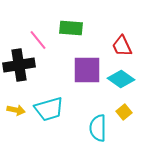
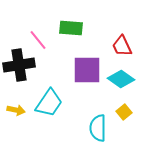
cyan trapezoid: moved 6 px up; rotated 40 degrees counterclockwise
